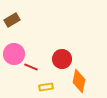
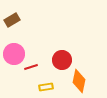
red circle: moved 1 px down
red line: rotated 40 degrees counterclockwise
